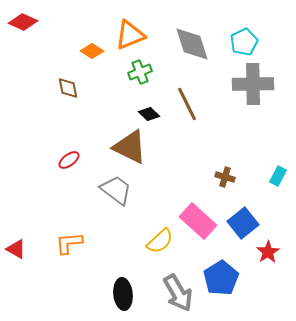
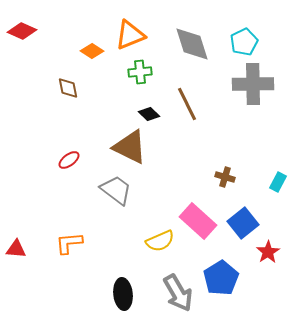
red diamond: moved 1 px left, 9 px down
green cross: rotated 15 degrees clockwise
cyan rectangle: moved 6 px down
yellow semicircle: rotated 20 degrees clockwise
red triangle: rotated 25 degrees counterclockwise
